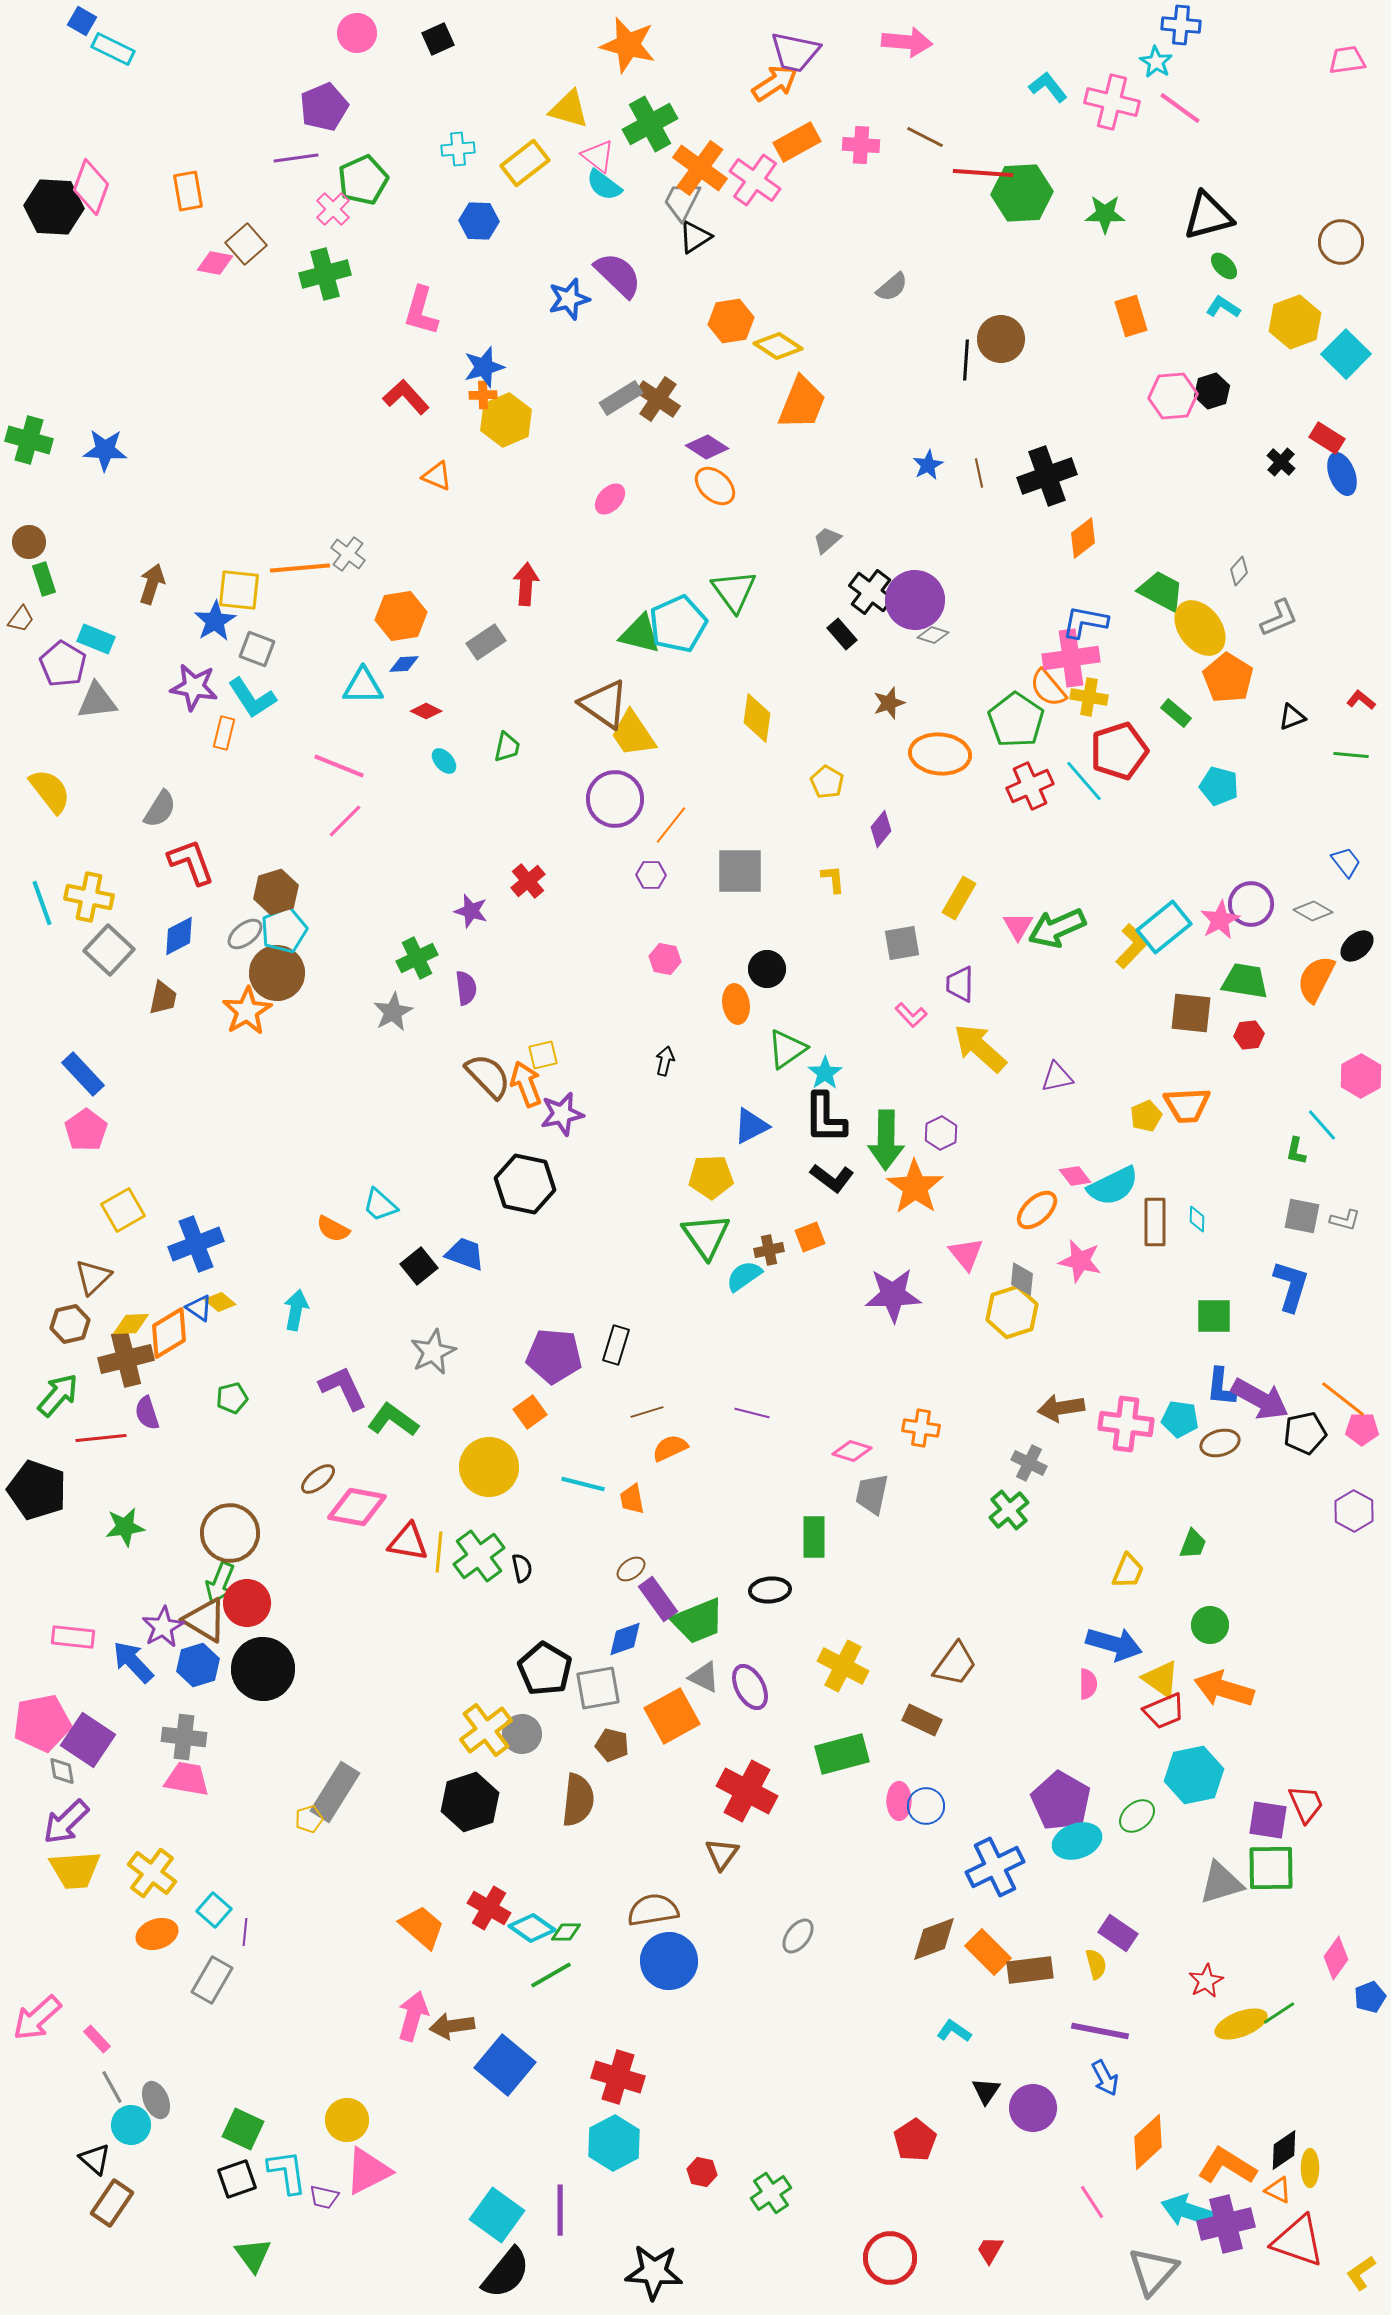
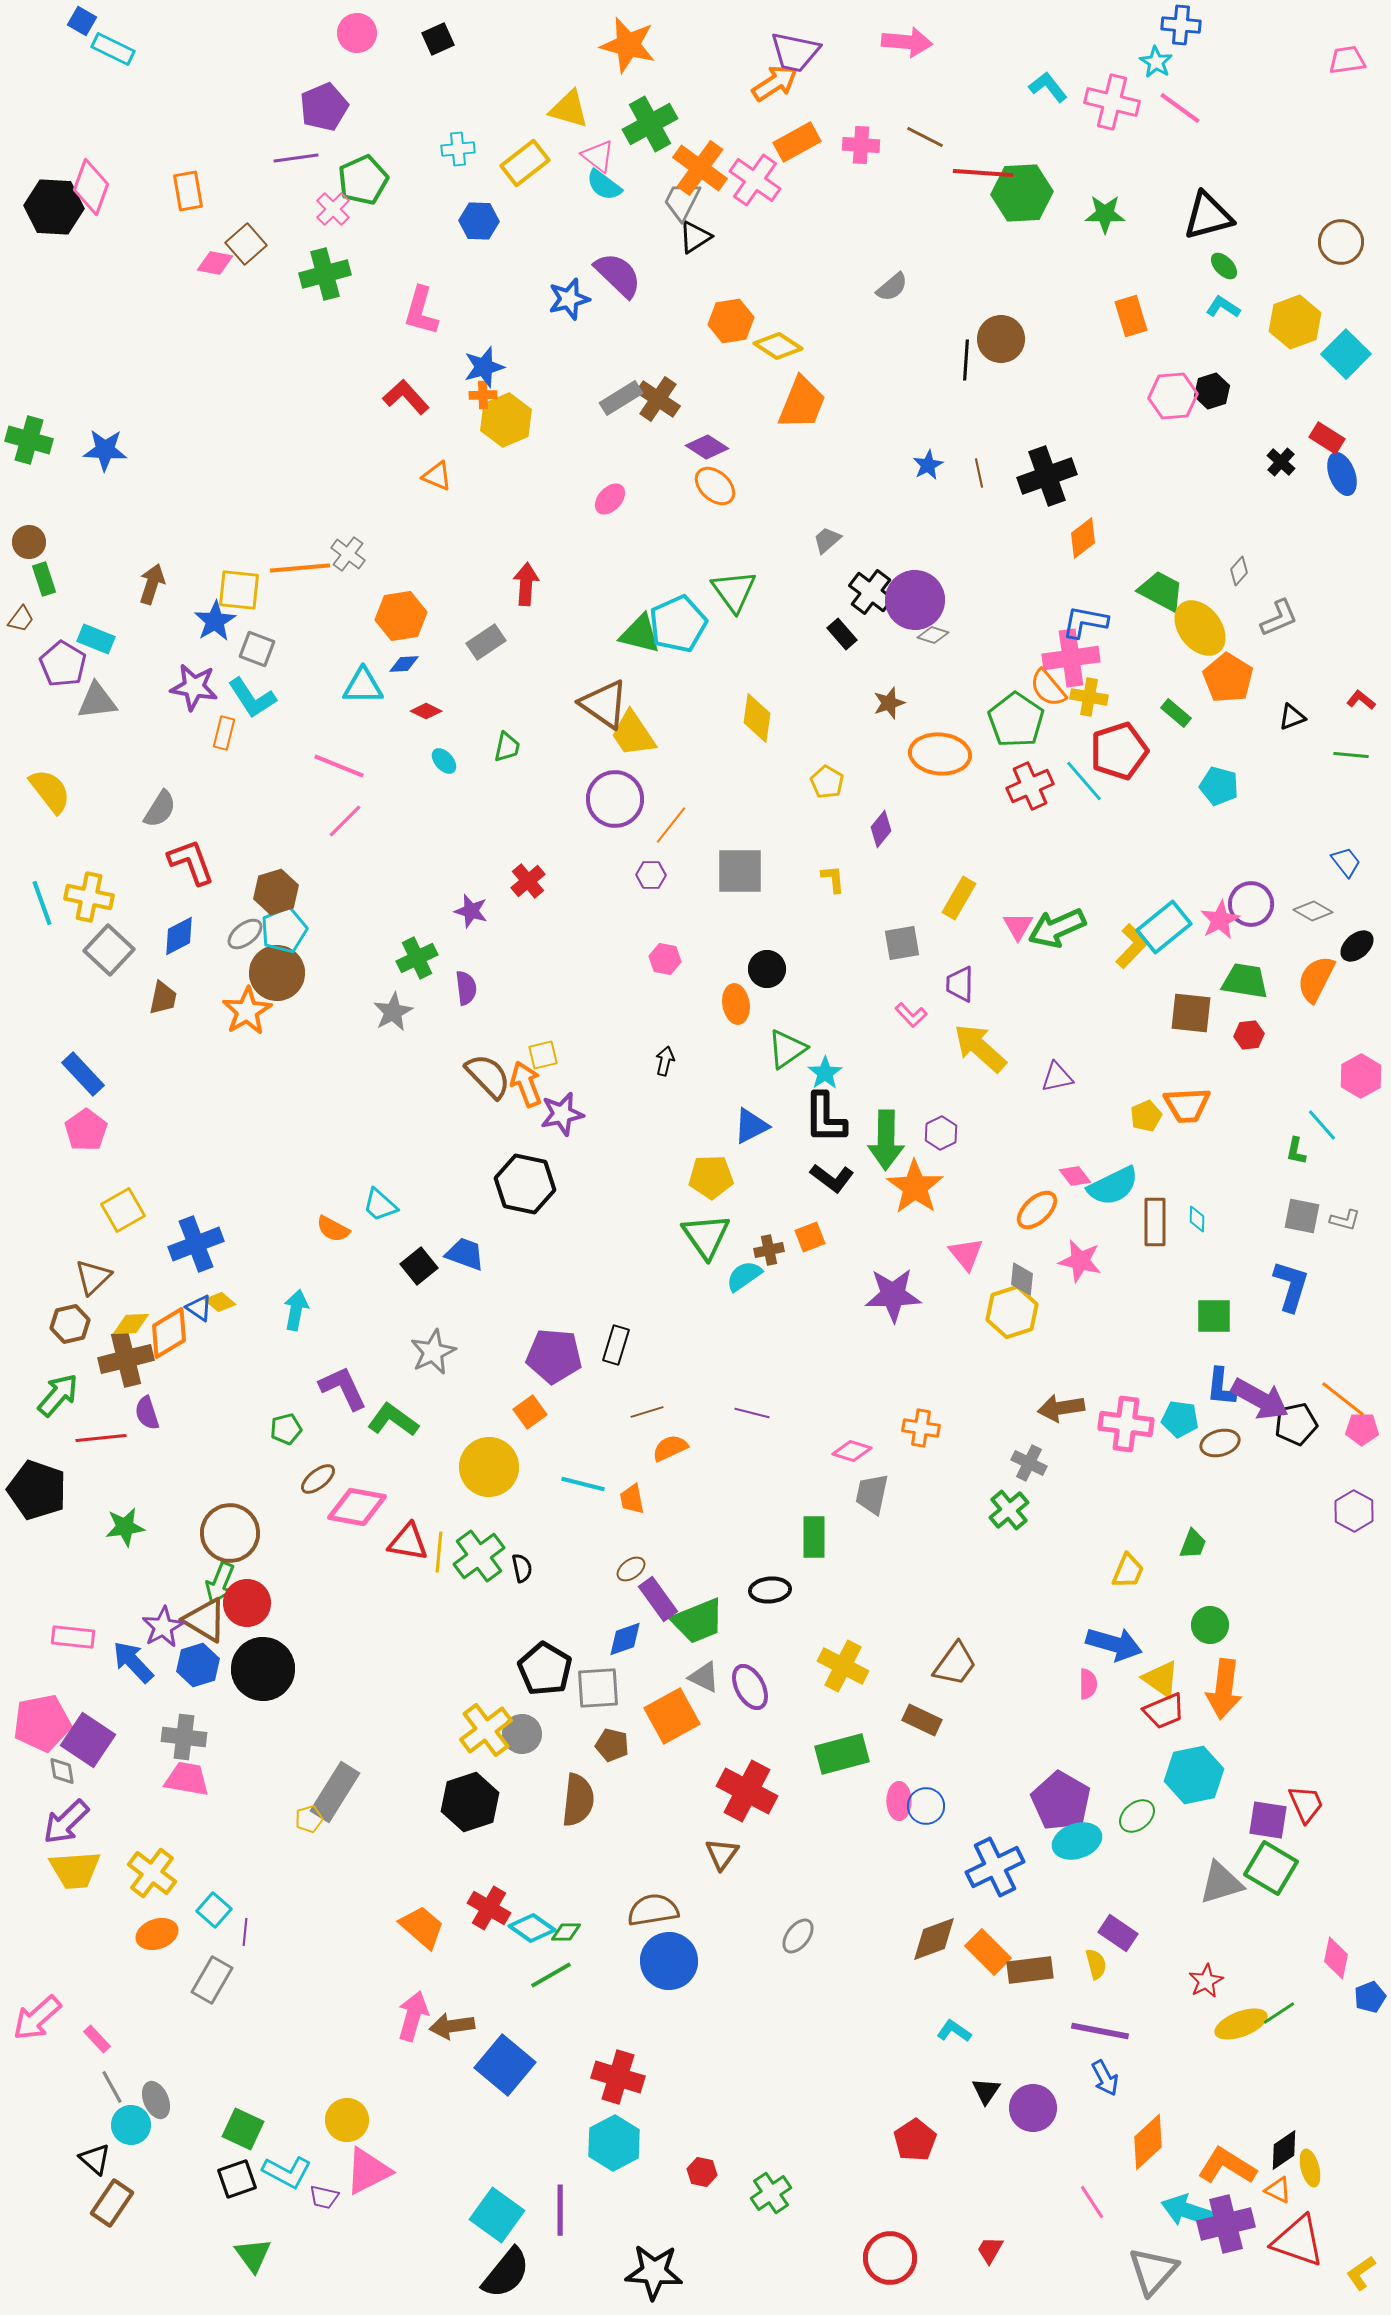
green pentagon at (232, 1398): moved 54 px right, 31 px down
black pentagon at (1305, 1433): moved 9 px left, 9 px up
gray square at (598, 1688): rotated 6 degrees clockwise
orange arrow at (1224, 1689): rotated 100 degrees counterclockwise
green square at (1271, 1868): rotated 32 degrees clockwise
pink diamond at (1336, 1958): rotated 24 degrees counterclockwise
yellow ellipse at (1310, 2168): rotated 15 degrees counterclockwise
cyan L-shape at (287, 2172): rotated 126 degrees clockwise
